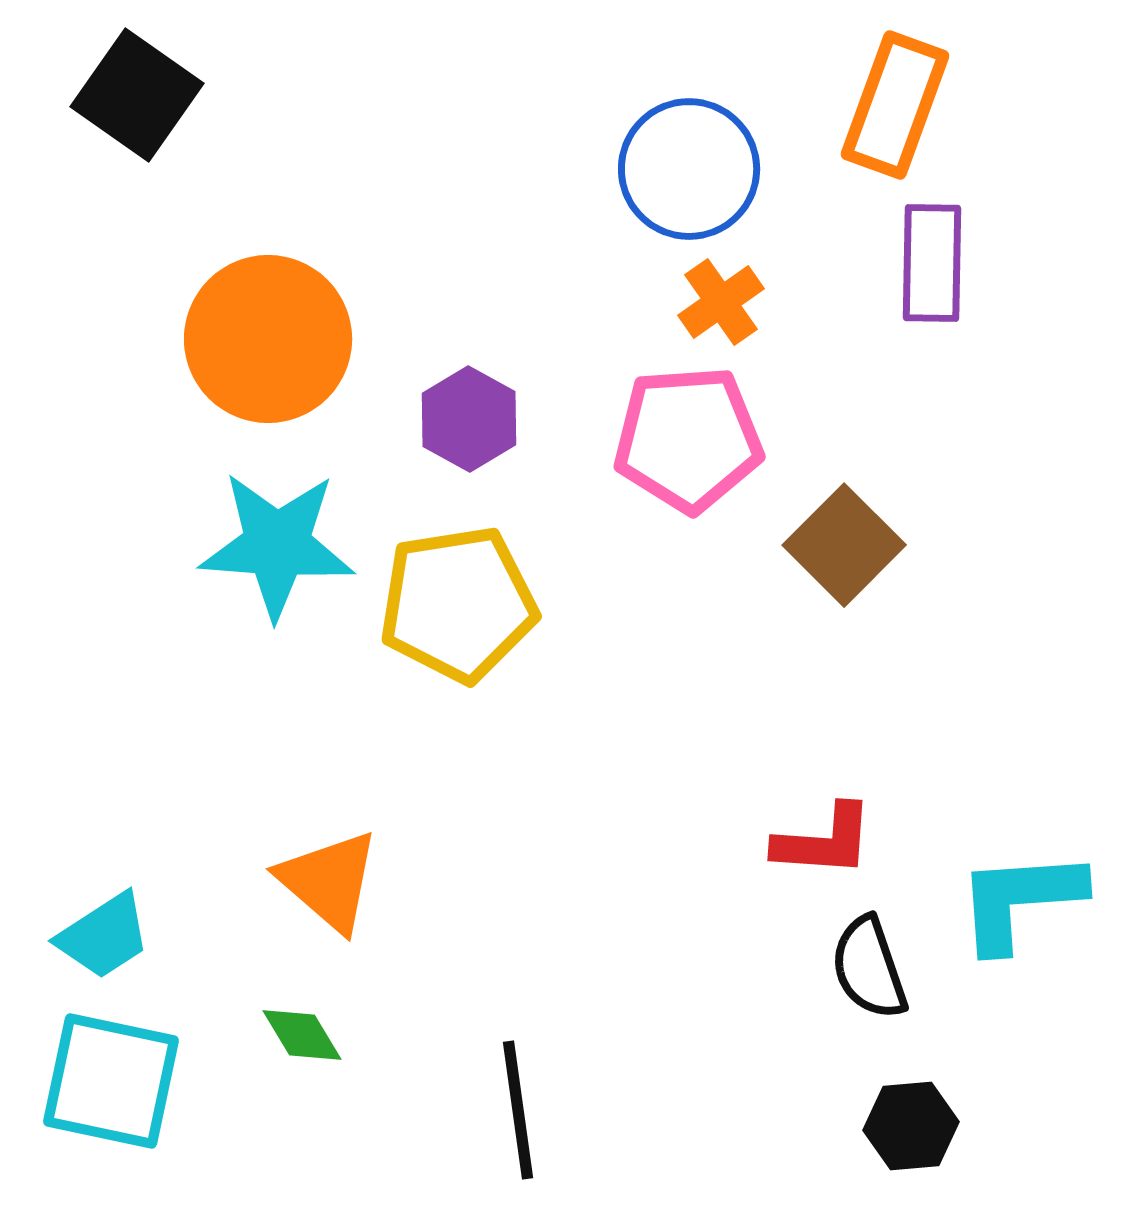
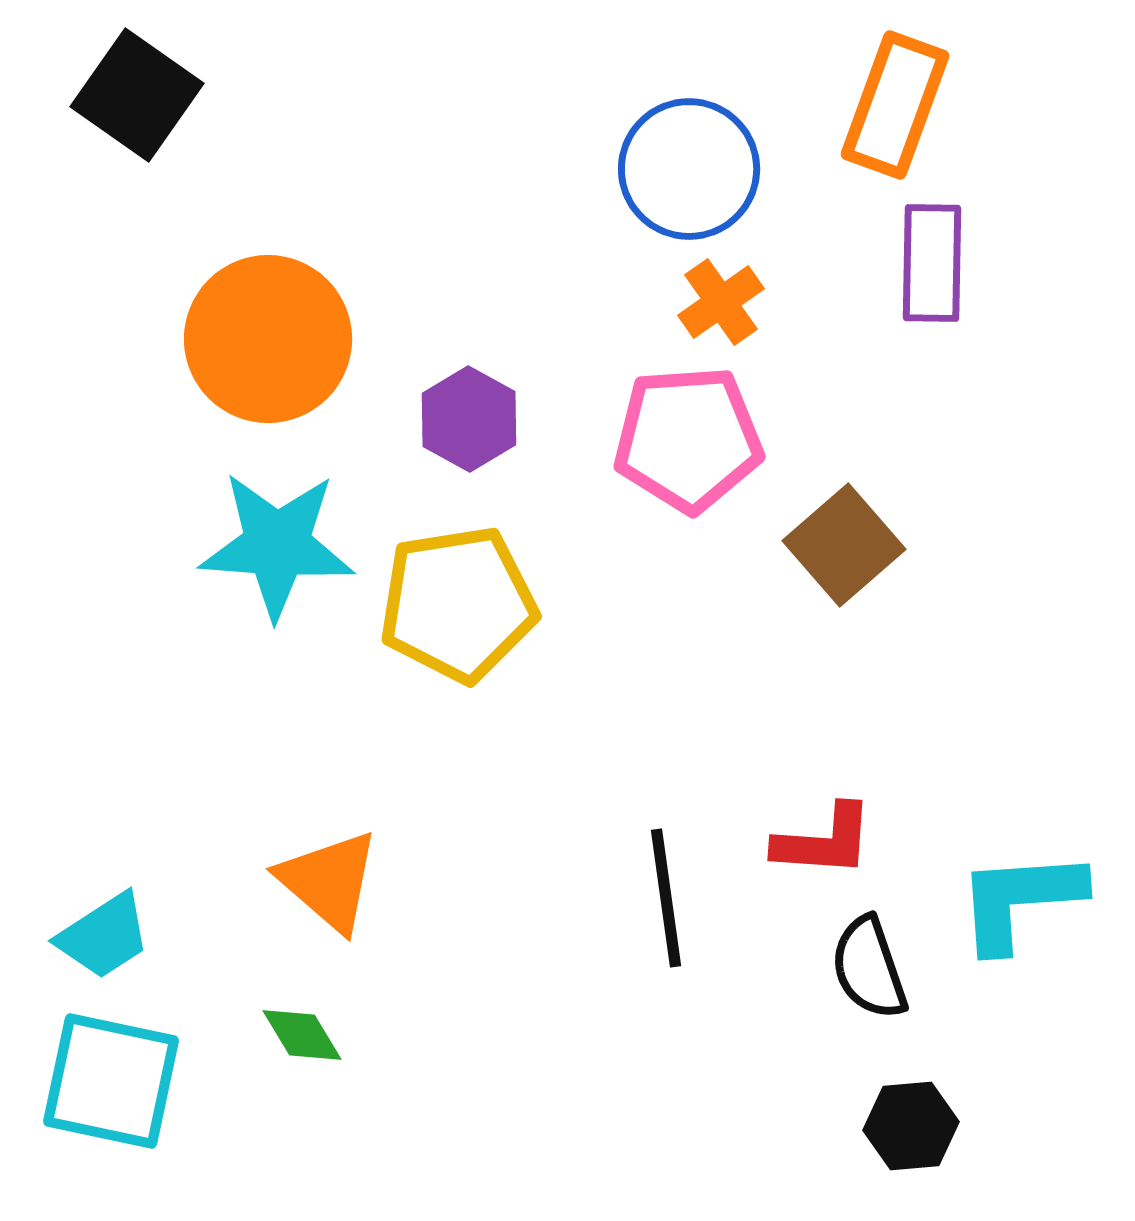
brown square: rotated 4 degrees clockwise
black line: moved 148 px right, 212 px up
